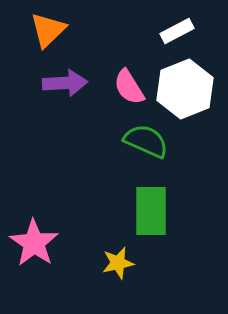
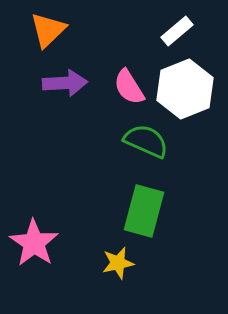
white rectangle: rotated 12 degrees counterclockwise
green rectangle: moved 7 px left; rotated 15 degrees clockwise
